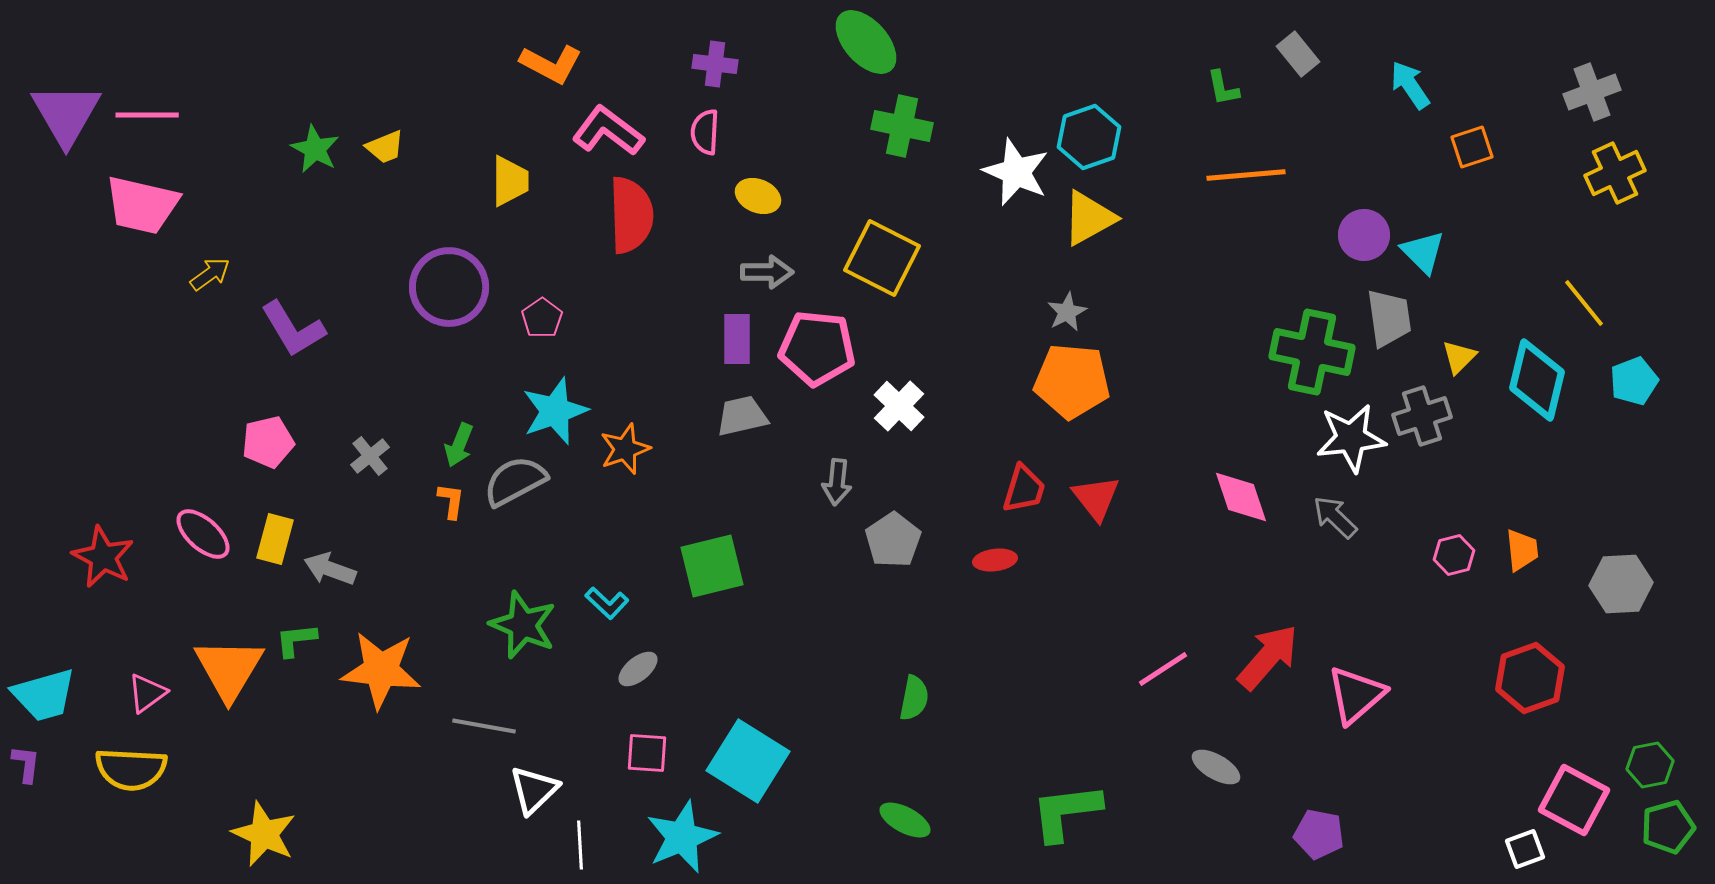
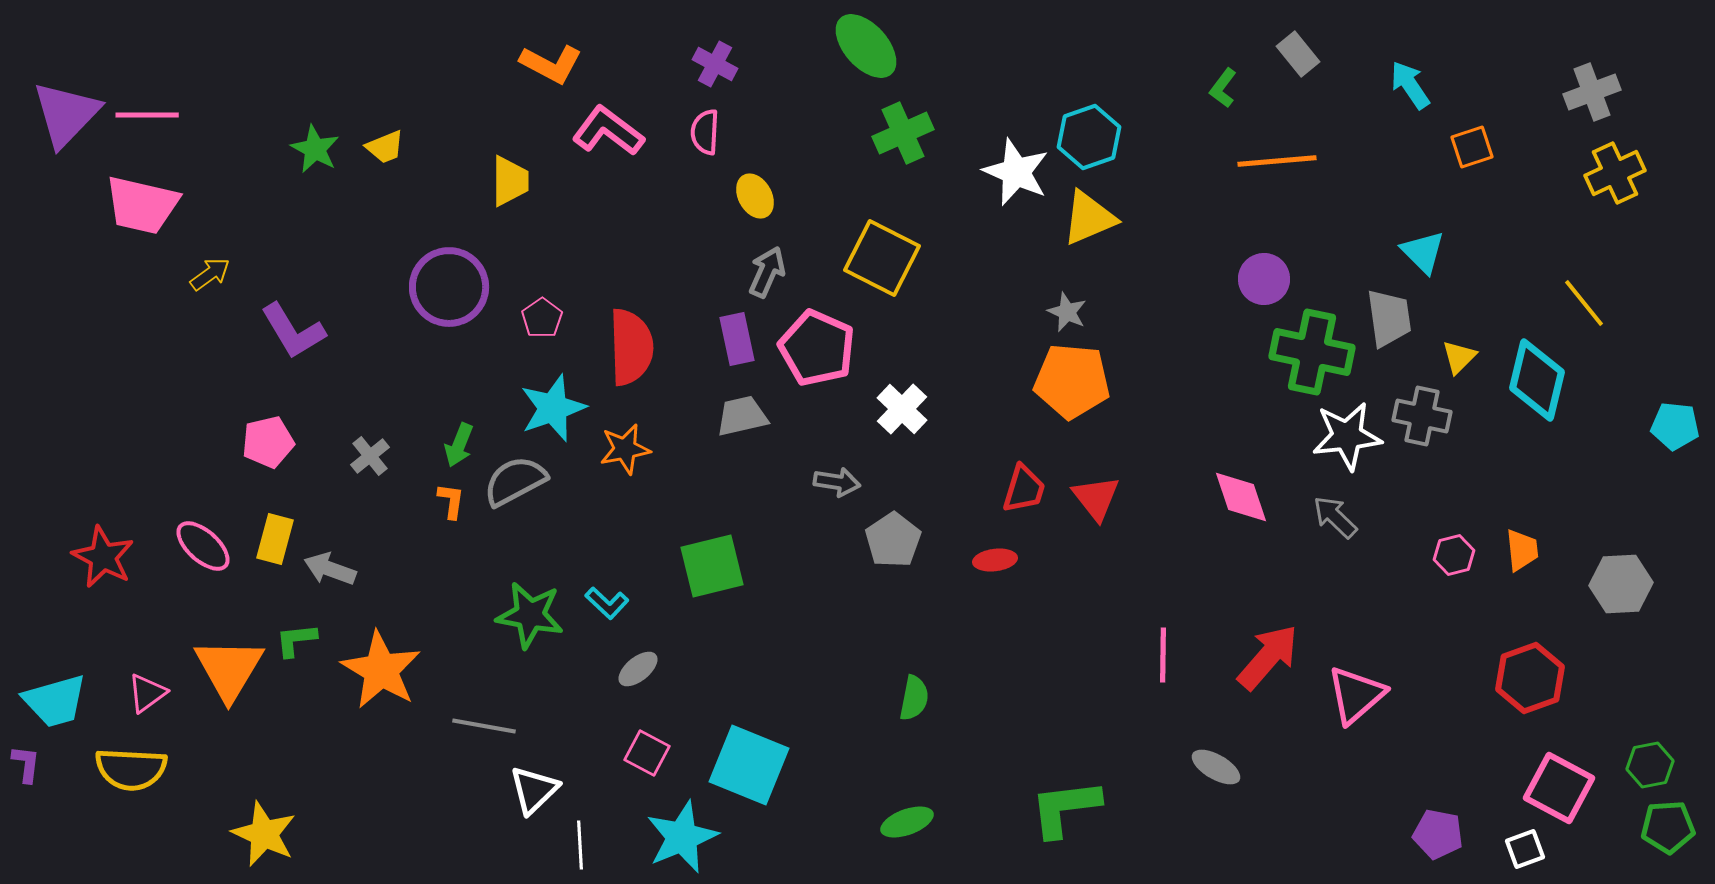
green ellipse at (866, 42): moved 4 px down
purple cross at (715, 64): rotated 21 degrees clockwise
green L-shape at (1223, 88): rotated 48 degrees clockwise
purple triangle at (66, 114): rotated 14 degrees clockwise
green cross at (902, 126): moved 1 px right, 7 px down; rotated 36 degrees counterclockwise
orange line at (1246, 175): moved 31 px right, 14 px up
yellow ellipse at (758, 196): moved 3 px left; rotated 39 degrees clockwise
red semicircle at (631, 215): moved 132 px down
yellow triangle at (1089, 218): rotated 6 degrees clockwise
purple circle at (1364, 235): moved 100 px left, 44 px down
gray arrow at (767, 272): rotated 66 degrees counterclockwise
gray star at (1067, 312): rotated 21 degrees counterclockwise
purple L-shape at (293, 329): moved 2 px down
purple rectangle at (737, 339): rotated 12 degrees counterclockwise
pink pentagon at (817, 348): rotated 18 degrees clockwise
cyan pentagon at (1634, 381): moved 41 px right, 45 px down; rotated 27 degrees clockwise
white cross at (899, 406): moved 3 px right, 3 px down
cyan star at (555, 411): moved 2 px left, 3 px up
gray cross at (1422, 416): rotated 30 degrees clockwise
white star at (1351, 438): moved 4 px left, 2 px up
orange star at (625, 449): rotated 9 degrees clockwise
gray arrow at (837, 482): rotated 87 degrees counterclockwise
pink ellipse at (203, 534): moved 12 px down
green star at (523, 625): moved 7 px right, 10 px up; rotated 12 degrees counterclockwise
pink line at (1163, 669): moved 14 px up; rotated 56 degrees counterclockwise
orange star at (381, 670): rotated 24 degrees clockwise
cyan trapezoid at (44, 695): moved 11 px right, 6 px down
pink square at (647, 753): rotated 24 degrees clockwise
cyan square at (748, 761): moved 1 px right, 4 px down; rotated 10 degrees counterclockwise
pink square at (1574, 800): moved 15 px left, 12 px up
green L-shape at (1066, 812): moved 1 px left, 4 px up
green ellipse at (905, 820): moved 2 px right, 2 px down; rotated 48 degrees counterclockwise
green pentagon at (1668, 827): rotated 12 degrees clockwise
purple pentagon at (1319, 834): moved 119 px right
